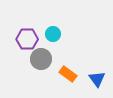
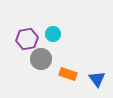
purple hexagon: rotated 10 degrees counterclockwise
orange rectangle: rotated 18 degrees counterclockwise
